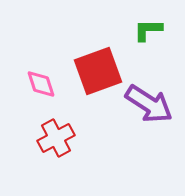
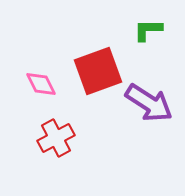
pink diamond: rotated 8 degrees counterclockwise
purple arrow: moved 1 px up
